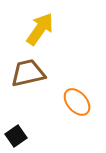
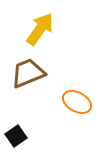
brown trapezoid: rotated 9 degrees counterclockwise
orange ellipse: rotated 20 degrees counterclockwise
